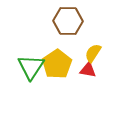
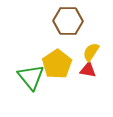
yellow semicircle: moved 2 px left, 1 px up
green triangle: moved 10 px down; rotated 12 degrees counterclockwise
